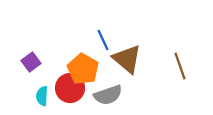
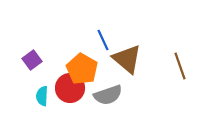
purple square: moved 1 px right, 2 px up
orange pentagon: moved 1 px left
